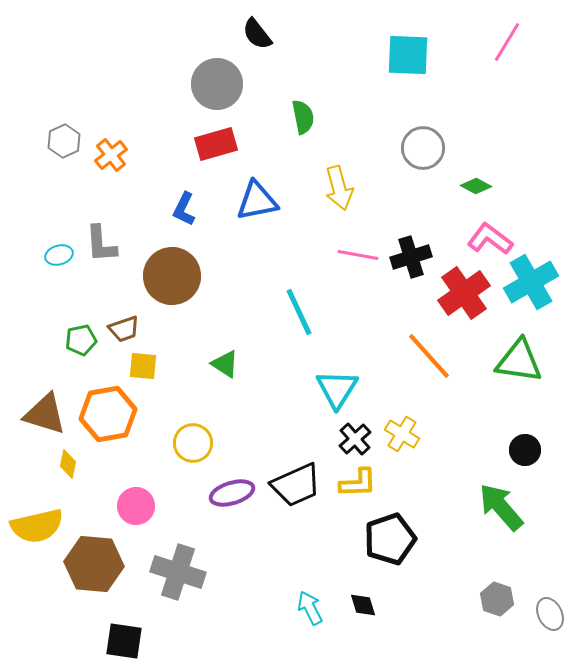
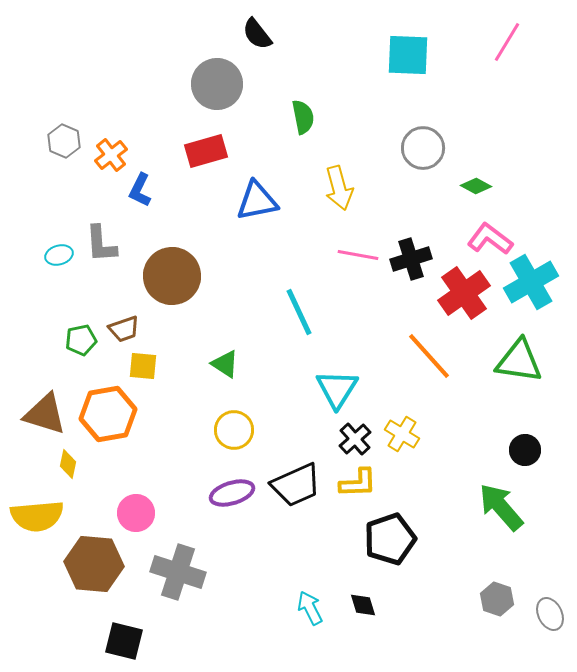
gray hexagon at (64, 141): rotated 12 degrees counterclockwise
red rectangle at (216, 144): moved 10 px left, 7 px down
blue L-shape at (184, 209): moved 44 px left, 19 px up
black cross at (411, 257): moved 2 px down
yellow circle at (193, 443): moved 41 px right, 13 px up
pink circle at (136, 506): moved 7 px down
yellow semicircle at (37, 526): moved 10 px up; rotated 8 degrees clockwise
black square at (124, 641): rotated 6 degrees clockwise
